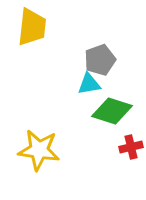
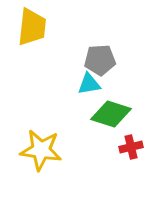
gray pentagon: rotated 16 degrees clockwise
green diamond: moved 1 px left, 3 px down
yellow star: moved 2 px right
